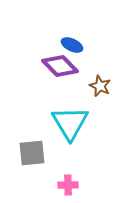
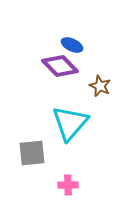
cyan triangle: rotated 12 degrees clockwise
